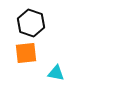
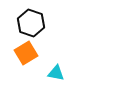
orange square: rotated 25 degrees counterclockwise
